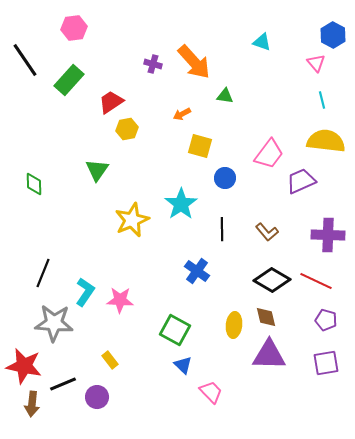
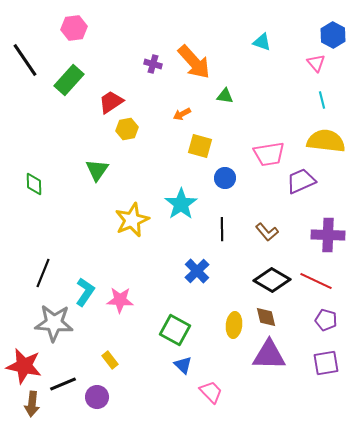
pink trapezoid at (269, 154): rotated 44 degrees clockwise
blue cross at (197, 271): rotated 10 degrees clockwise
